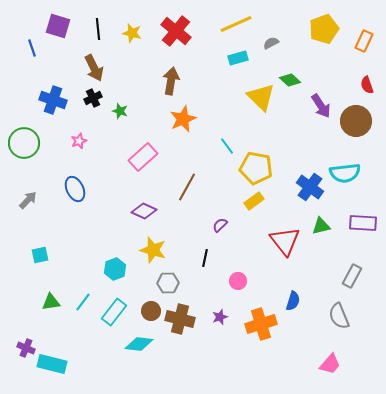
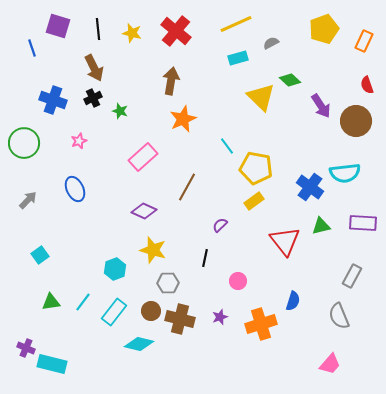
cyan square at (40, 255): rotated 24 degrees counterclockwise
cyan diamond at (139, 344): rotated 8 degrees clockwise
